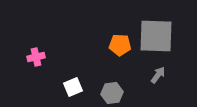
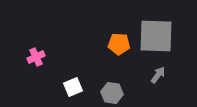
orange pentagon: moved 1 px left, 1 px up
pink cross: rotated 12 degrees counterclockwise
gray hexagon: rotated 15 degrees clockwise
